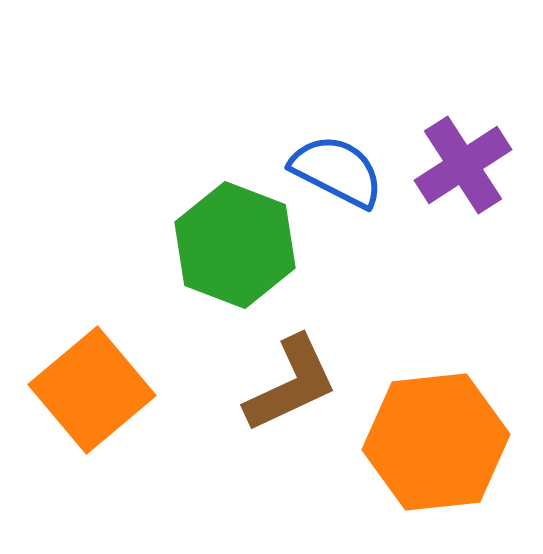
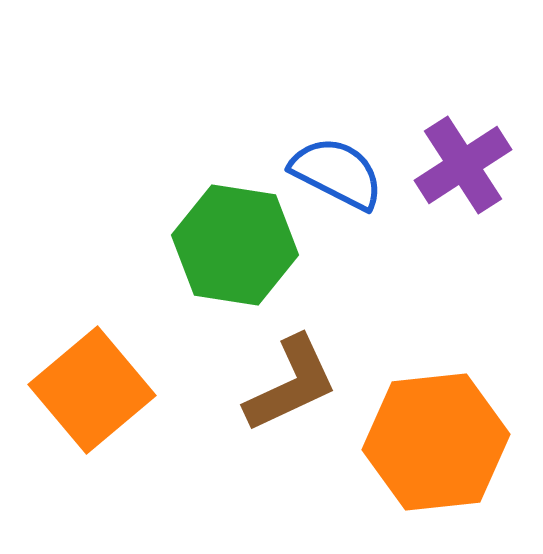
blue semicircle: moved 2 px down
green hexagon: rotated 12 degrees counterclockwise
